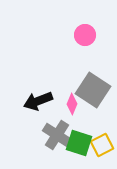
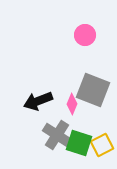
gray square: rotated 12 degrees counterclockwise
